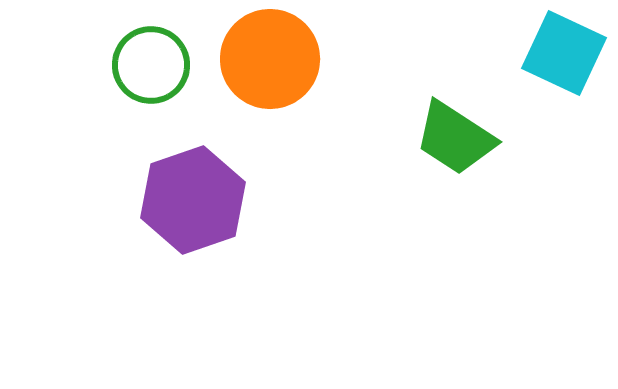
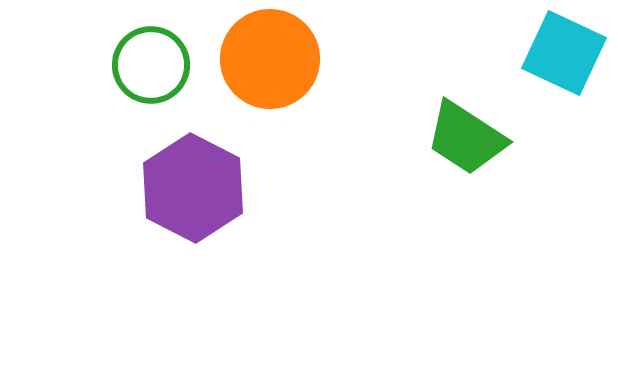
green trapezoid: moved 11 px right
purple hexagon: moved 12 px up; rotated 14 degrees counterclockwise
